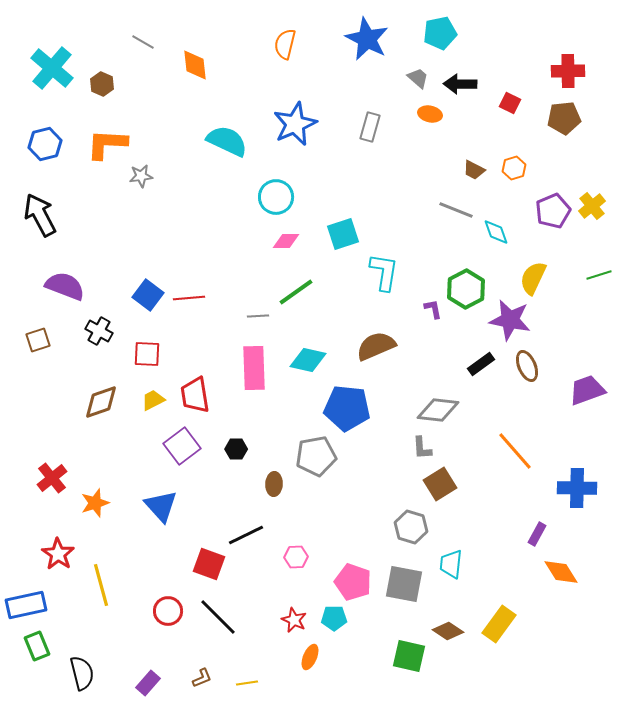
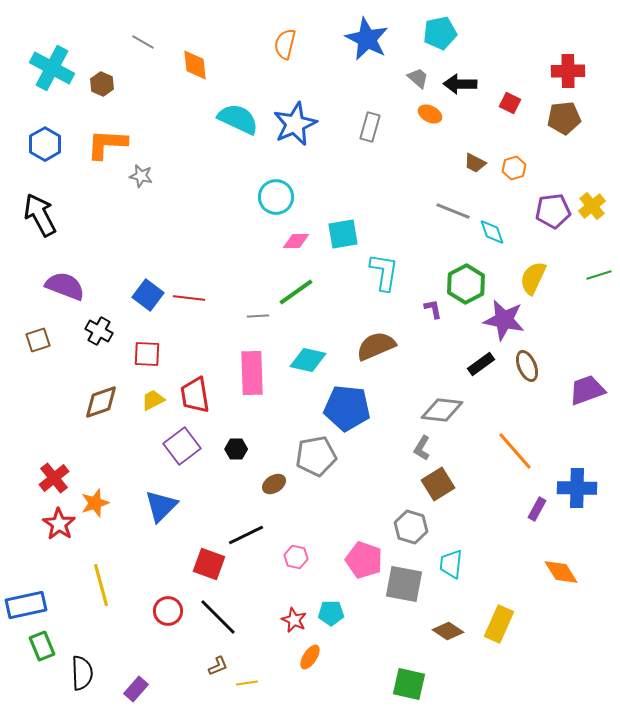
cyan cross at (52, 68): rotated 12 degrees counterclockwise
orange ellipse at (430, 114): rotated 15 degrees clockwise
cyan semicircle at (227, 141): moved 11 px right, 22 px up
blue hexagon at (45, 144): rotated 16 degrees counterclockwise
brown trapezoid at (474, 170): moved 1 px right, 7 px up
gray star at (141, 176): rotated 20 degrees clockwise
gray line at (456, 210): moved 3 px left, 1 px down
purple pentagon at (553, 211): rotated 16 degrees clockwise
cyan diamond at (496, 232): moved 4 px left
cyan square at (343, 234): rotated 8 degrees clockwise
pink diamond at (286, 241): moved 10 px right
green hexagon at (466, 289): moved 5 px up
red line at (189, 298): rotated 12 degrees clockwise
purple star at (510, 320): moved 6 px left
pink rectangle at (254, 368): moved 2 px left, 5 px down
gray diamond at (438, 410): moved 4 px right
gray L-shape at (422, 448): rotated 35 degrees clockwise
red cross at (52, 478): moved 2 px right
brown ellipse at (274, 484): rotated 55 degrees clockwise
brown square at (440, 484): moved 2 px left
blue triangle at (161, 506): rotated 27 degrees clockwise
purple rectangle at (537, 534): moved 25 px up
red star at (58, 554): moved 1 px right, 30 px up
pink hexagon at (296, 557): rotated 15 degrees clockwise
pink pentagon at (353, 582): moved 11 px right, 22 px up
cyan pentagon at (334, 618): moved 3 px left, 5 px up
yellow rectangle at (499, 624): rotated 12 degrees counterclockwise
green rectangle at (37, 646): moved 5 px right
green square at (409, 656): moved 28 px down
orange ellipse at (310, 657): rotated 10 degrees clockwise
black semicircle at (82, 673): rotated 12 degrees clockwise
brown L-shape at (202, 678): moved 16 px right, 12 px up
purple rectangle at (148, 683): moved 12 px left, 6 px down
